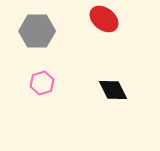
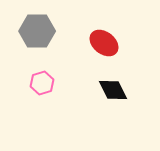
red ellipse: moved 24 px down
